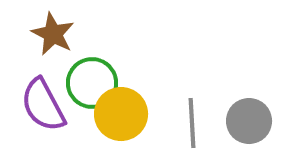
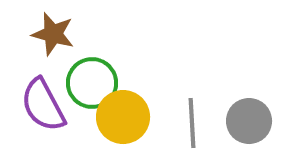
brown star: rotated 12 degrees counterclockwise
yellow circle: moved 2 px right, 3 px down
